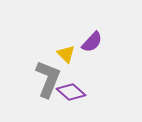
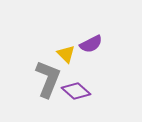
purple semicircle: moved 1 px left, 2 px down; rotated 20 degrees clockwise
purple diamond: moved 5 px right, 1 px up
